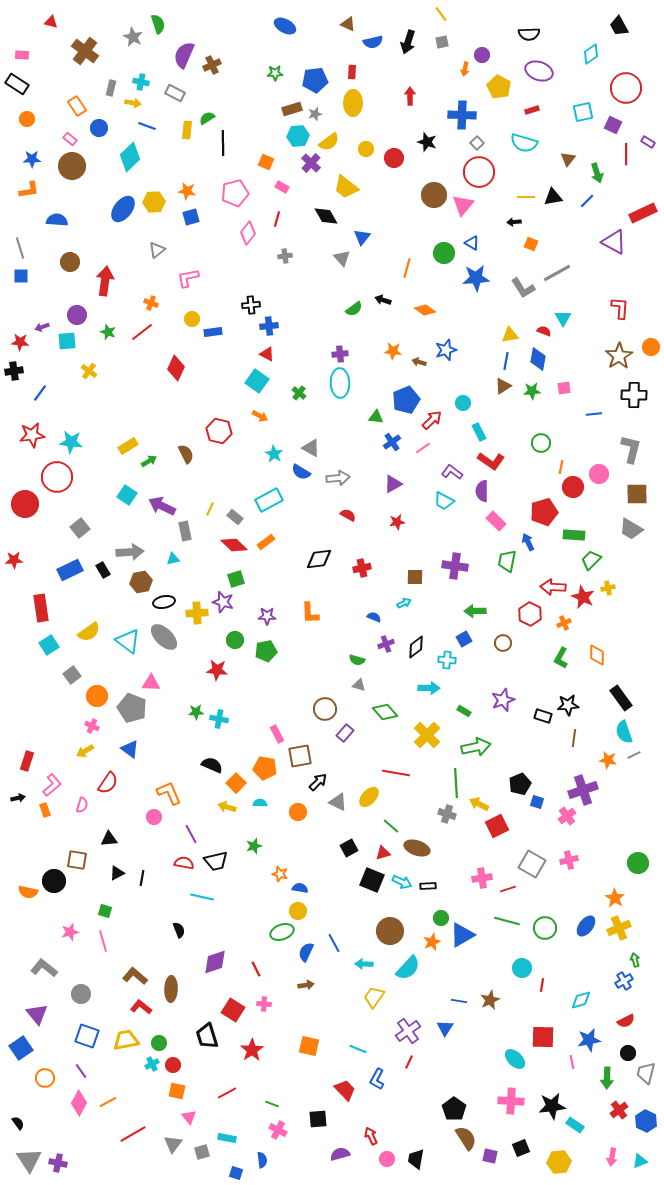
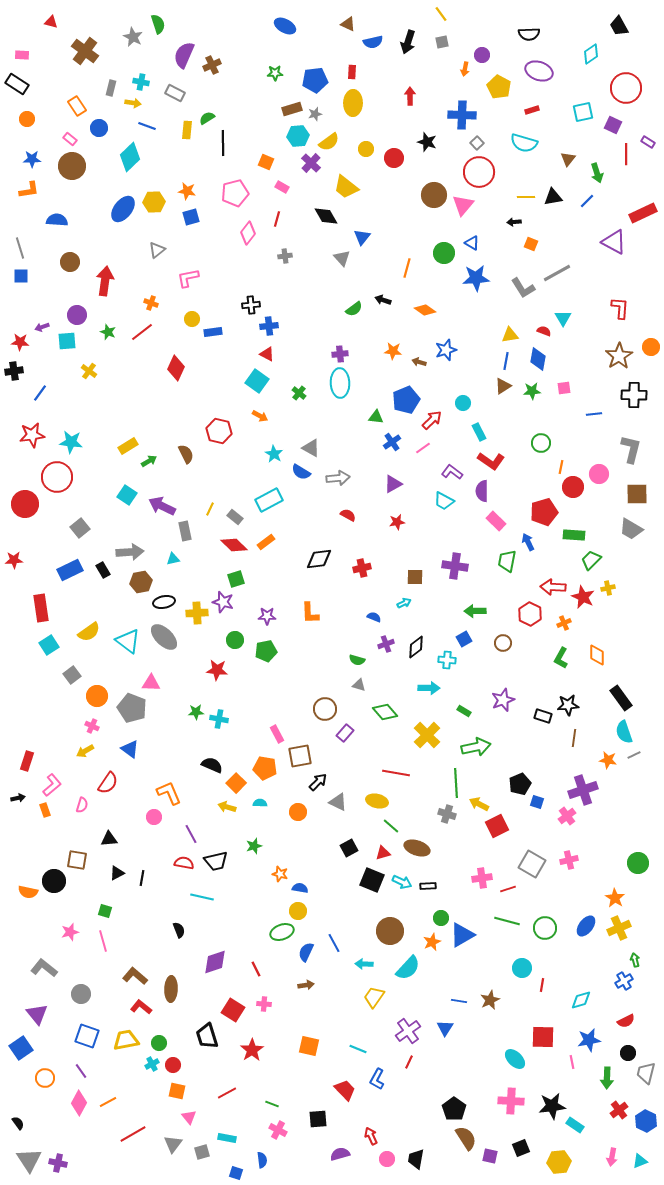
yellow ellipse at (369, 797): moved 8 px right, 4 px down; rotated 60 degrees clockwise
